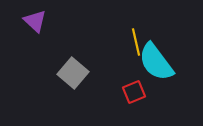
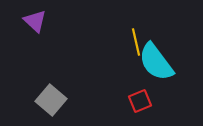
gray square: moved 22 px left, 27 px down
red square: moved 6 px right, 9 px down
